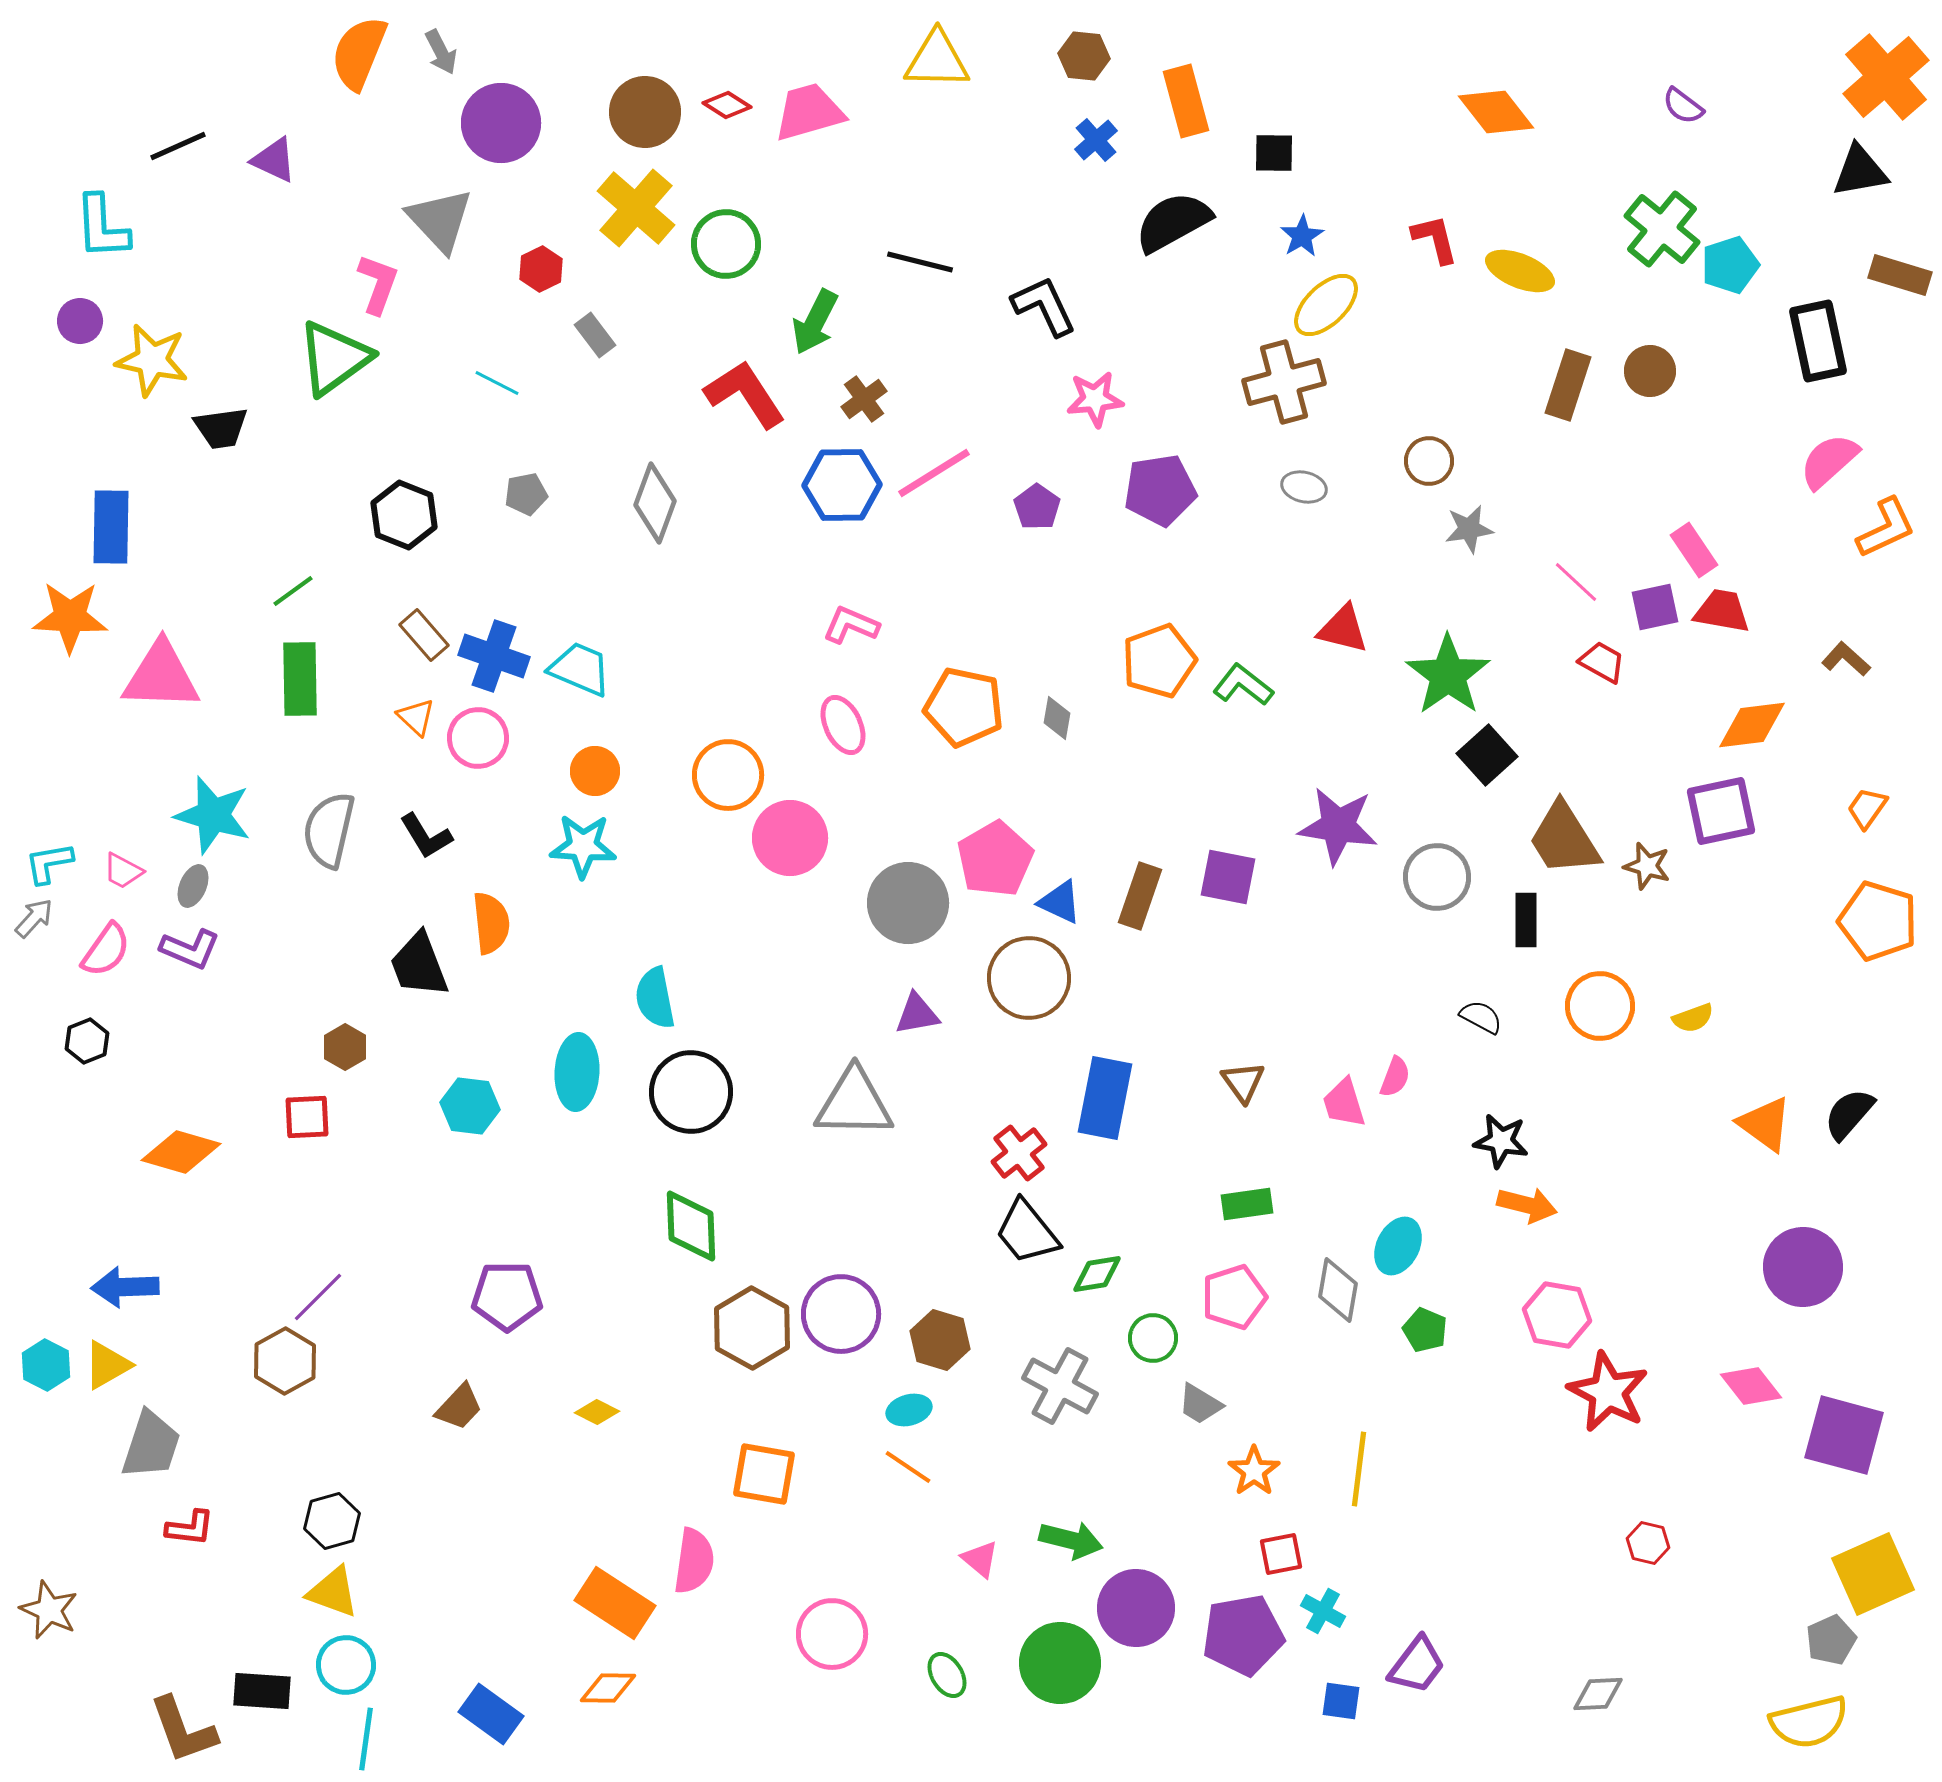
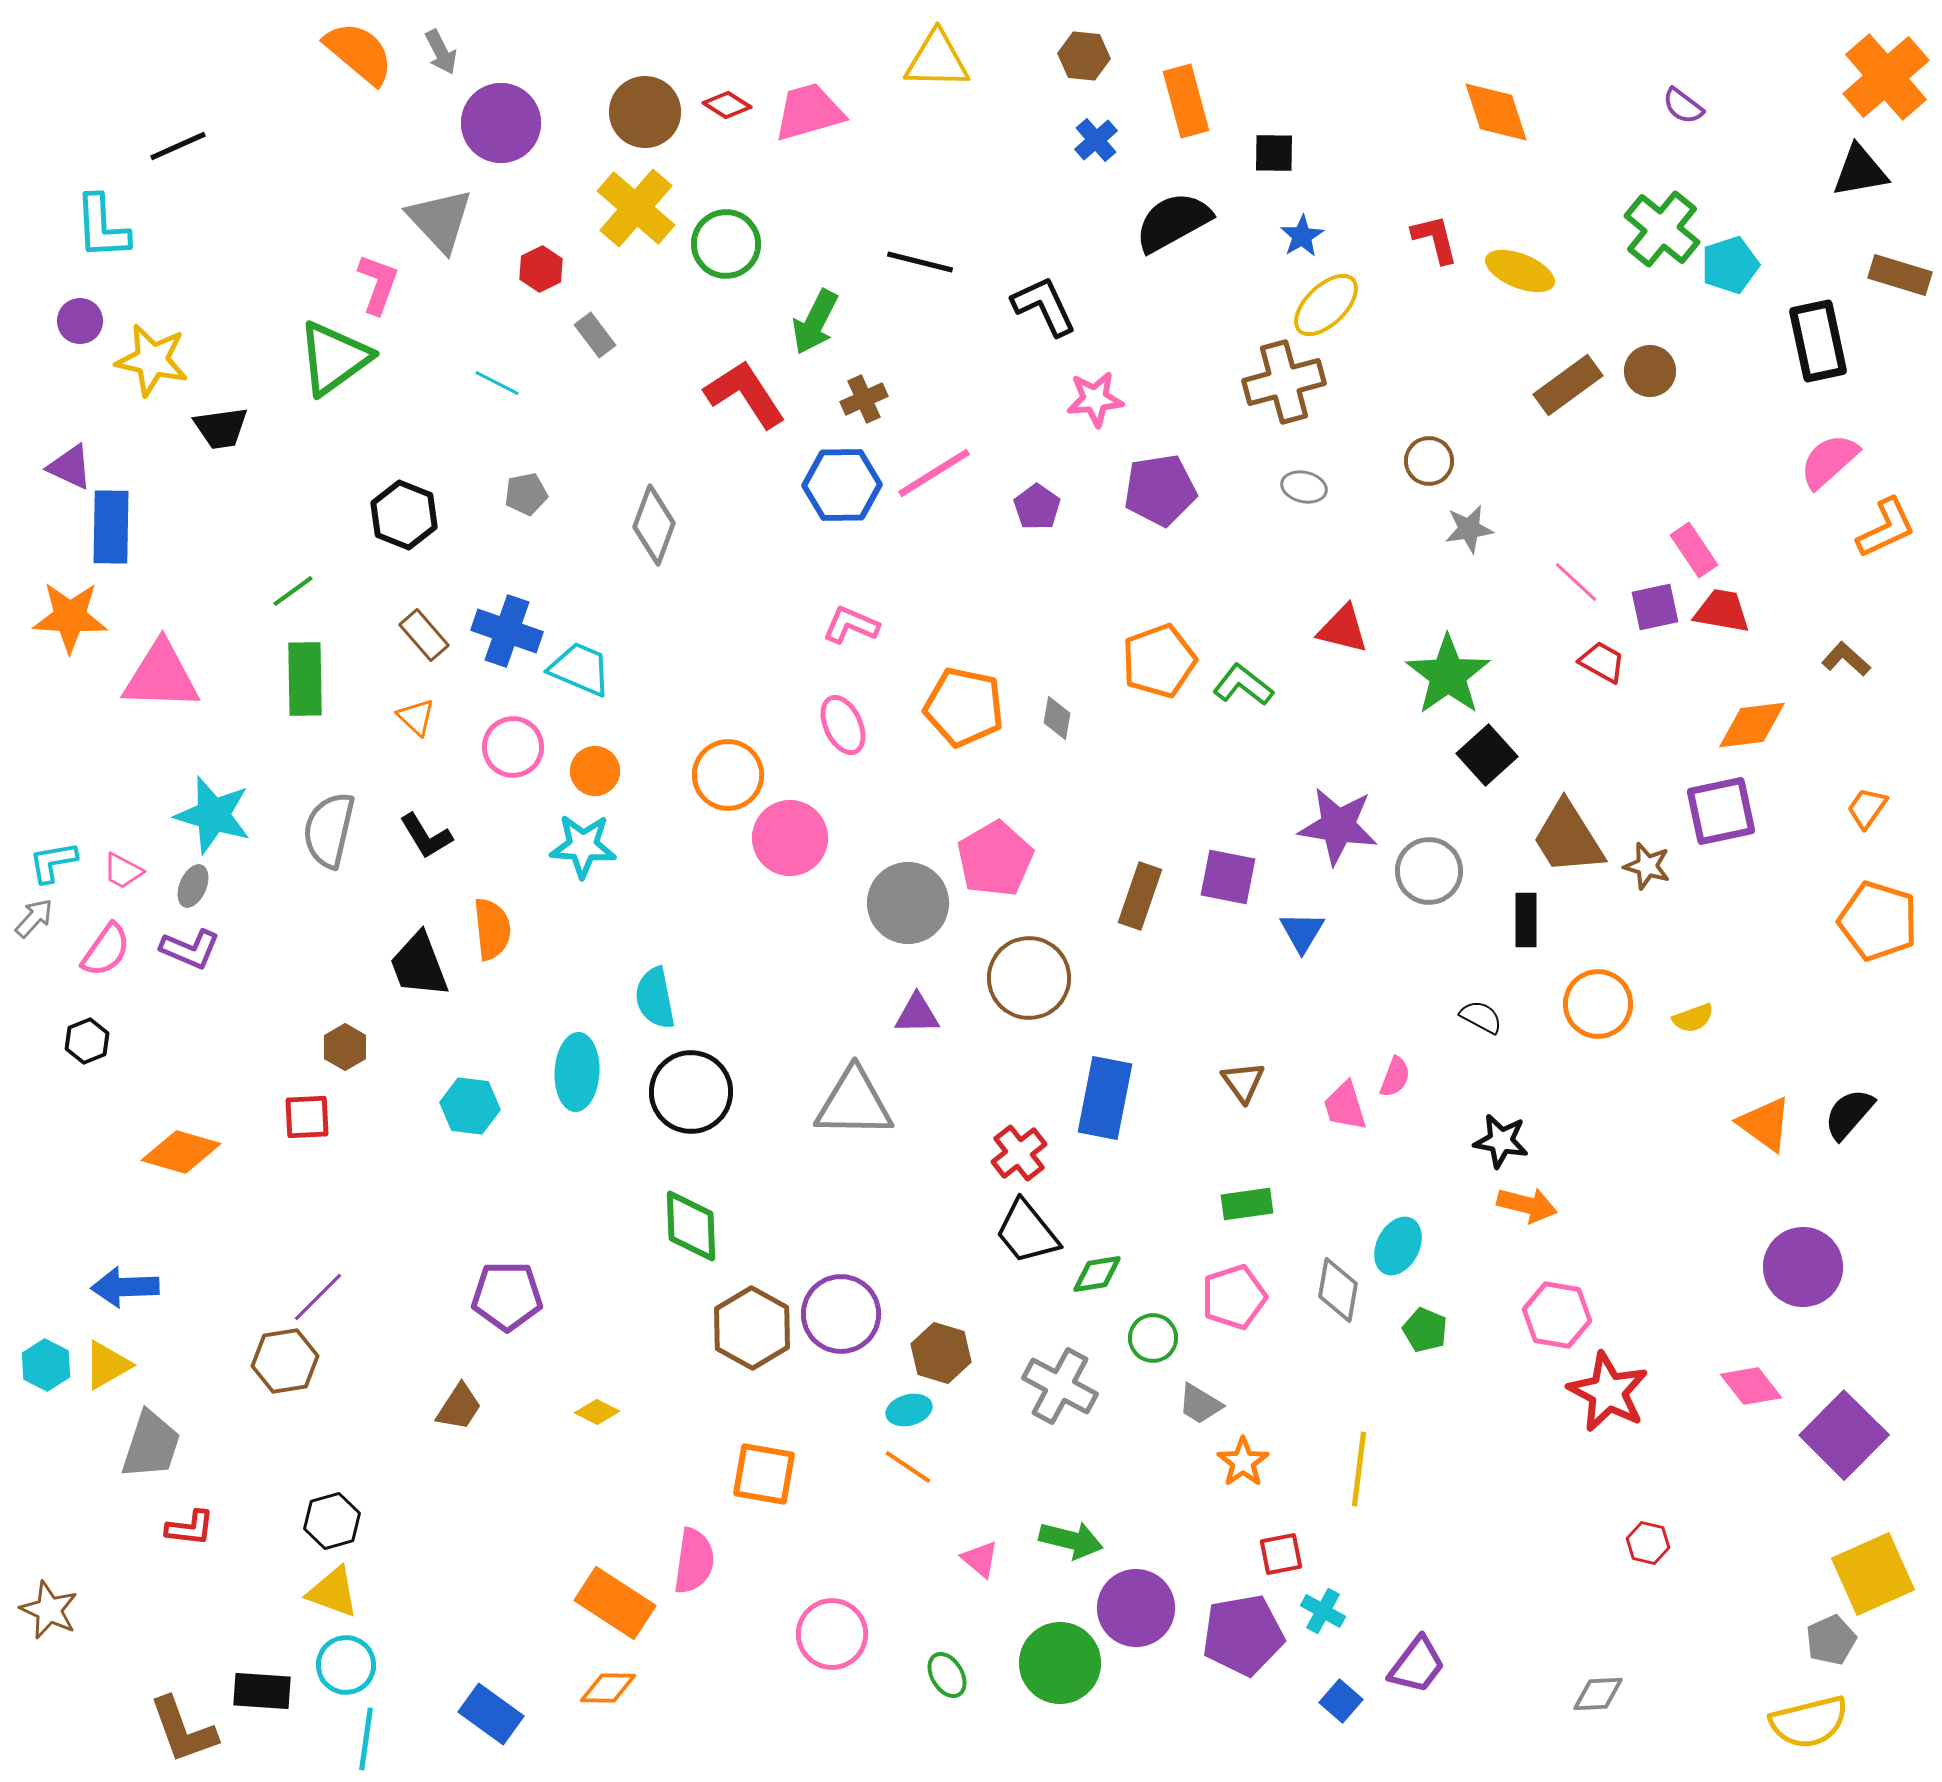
orange semicircle at (359, 53): rotated 108 degrees clockwise
orange diamond at (1496, 112): rotated 20 degrees clockwise
purple triangle at (274, 160): moved 204 px left, 307 px down
brown rectangle at (1568, 385): rotated 36 degrees clockwise
brown cross at (864, 399): rotated 12 degrees clockwise
gray diamond at (655, 503): moved 1 px left, 22 px down
blue cross at (494, 656): moved 13 px right, 25 px up
green rectangle at (300, 679): moved 5 px right
pink circle at (478, 738): moved 35 px right, 9 px down
brown trapezoid at (1564, 839): moved 4 px right, 1 px up
cyan L-shape at (49, 863): moved 4 px right, 1 px up
gray circle at (1437, 877): moved 8 px left, 6 px up
blue triangle at (1060, 902): moved 242 px right, 30 px down; rotated 36 degrees clockwise
orange semicircle at (491, 923): moved 1 px right, 6 px down
orange circle at (1600, 1006): moved 2 px left, 2 px up
purple triangle at (917, 1014): rotated 9 degrees clockwise
pink trapezoid at (1344, 1103): moved 1 px right, 3 px down
brown hexagon at (940, 1340): moved 1 px right, 13 px down
brown hexagon at (285, 1361): rotated 20 degrees clockwise
brown trapezoid at (459, 1407): rotated 10 degrees counterclockwise
purple square at (1844, 1435): rotated 30 degrees clockwise
orange star at (1254, 1471): moved 11 px left, 9 px up
blue square at (1341, 1701): rotated 33 degrees clockwise
